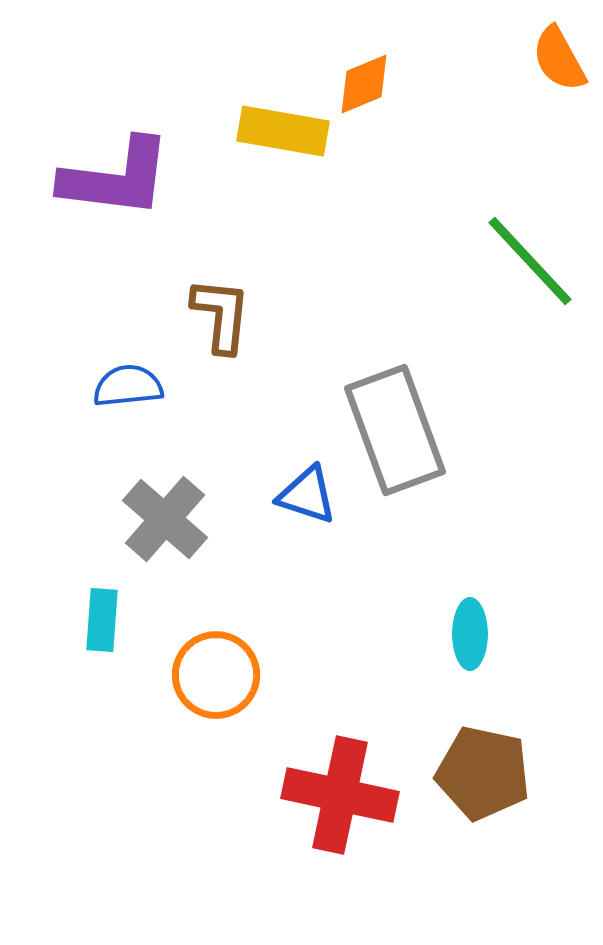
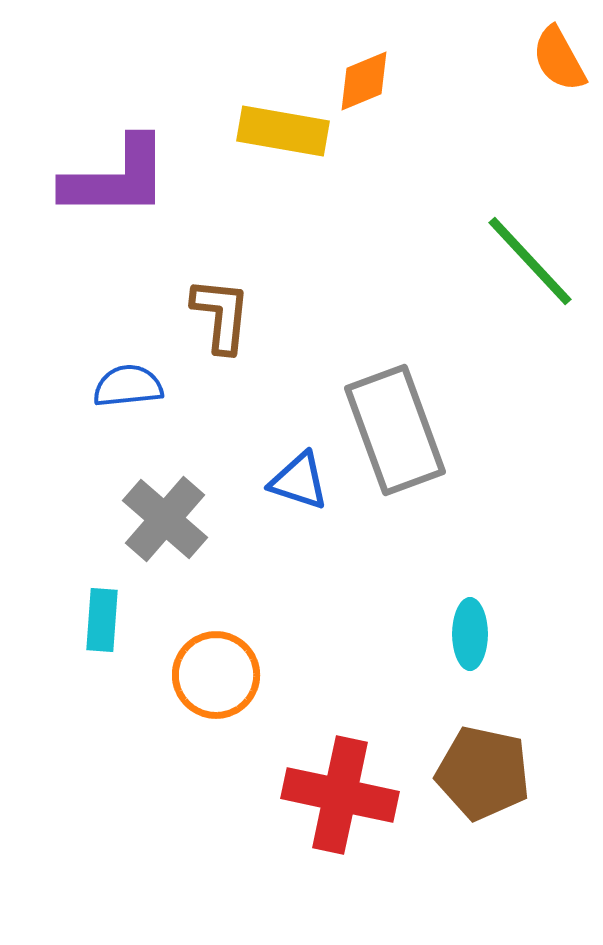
orange diamond: moved 3 px up
purple L-shape: rotated 7 degrees counterclockwise
blue triangle: moved 8 px left, 14 px up
